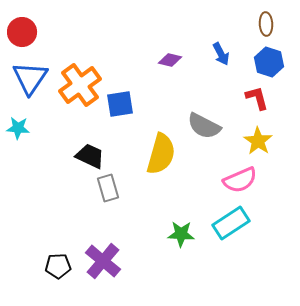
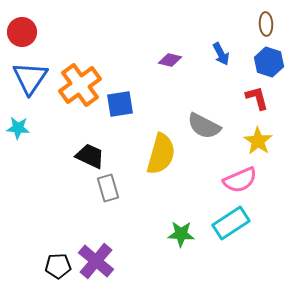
purple cross: moved 7 px left
